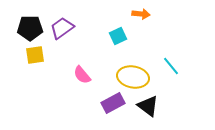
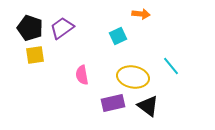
black pentagon: rotated 20 degrees clockwise
pink semicircle: rotated 30 degrees clockwise
purple rectangle: rotated 15 degrees clockwise
